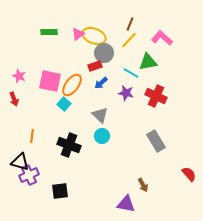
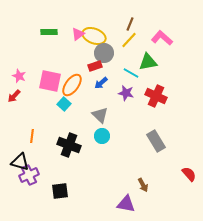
red arrow: moved 3 px up; rotated 64 degrees clockwise
